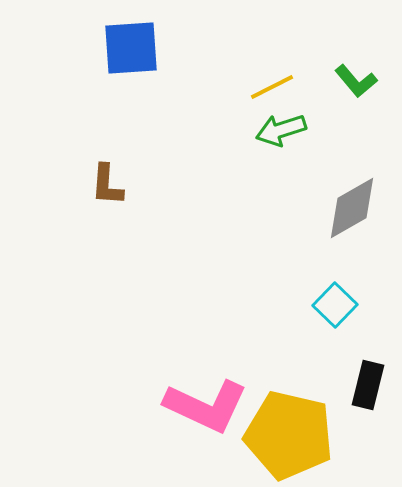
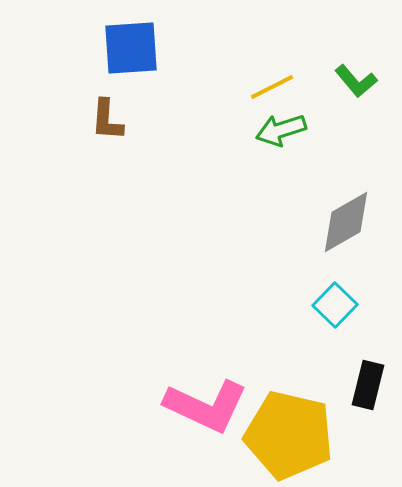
brown L-shape: moved 65 px up
gray diamond: moved 6 px left, 14 px down
